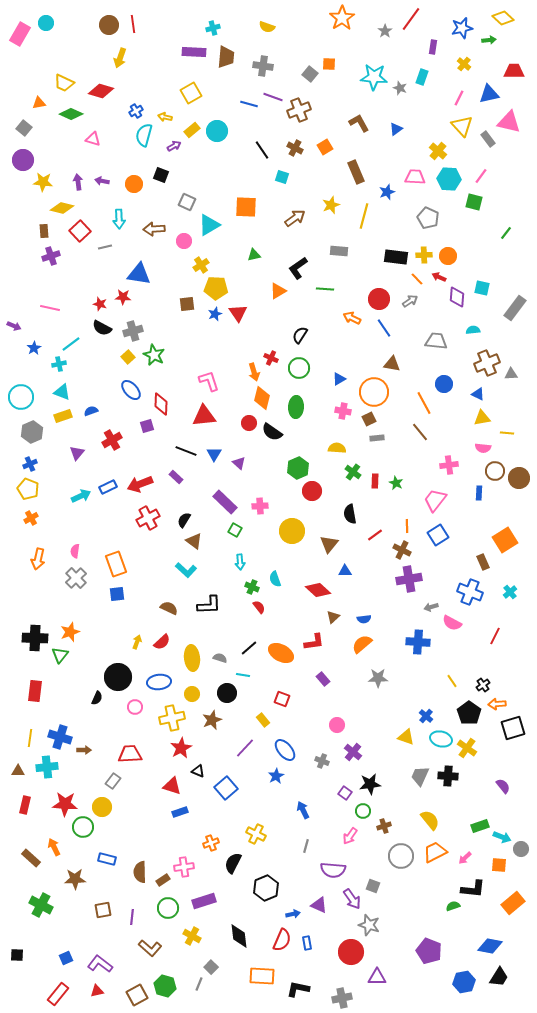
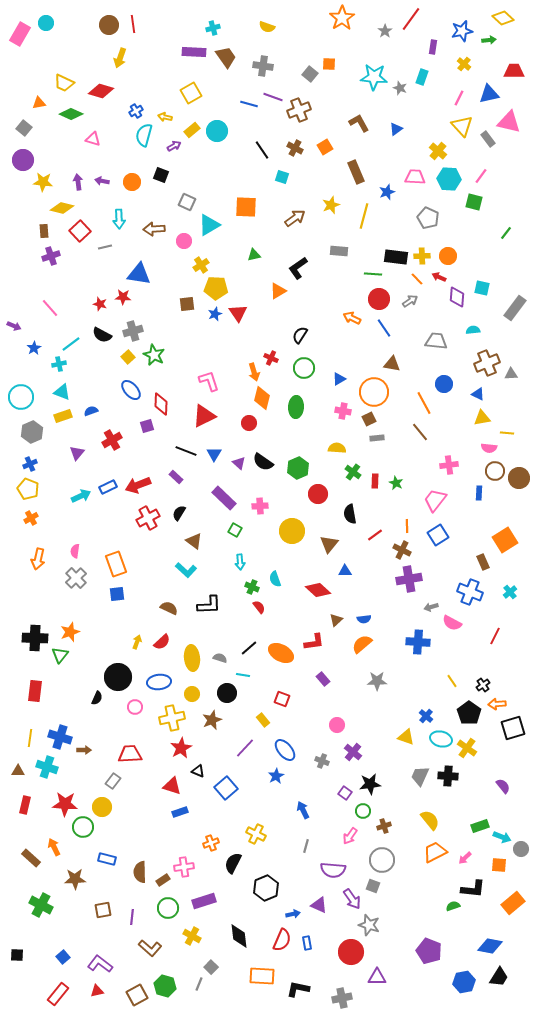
blue star at (462, 28): moved 3 px down
brown trapezoid at (226, 57): rotated 40 degrees counterclockwise
orange circle at (134, 184): moved 2 px left, 2 px up
yellow cross at (424, 255): moved 2 px left, 1 px down
green line at (325, 289): moved 48 px right, 15 px up
pink line at (50, 308): rotated 36 degrees clockwise
black semicircle at (102, 328): moved 7 px down
green circle at (299, 368): moved 5 px right
red triangle at (204, 416): rotated 20 degrees counterclockwise
black semicircle at (272, 432): moved 9 px left, 30 px down
pink semicircle at (483, 448): moved 6 px right
red arrow at (140, 484): moved 2 px left, 1 px down
red circle at (312, 491): moved 6 px right, 3 px down
purple rectangle at (225, 502): moved 1 px left, 4 px up
black semicircle at (184, 520): moved 5 px left, 7 px up
brown triangle at (333, 617): moved 3 px right, 3 px down
gray star at (378, 678): moved 1 px left, 3 px down
cyan cross at (47, 767): rotated 25 degrees clockwise
gray circle at (401, 856): moved 19 px left, 4 px down
blue square at (66, 958): moved 3 px left, 1 px up; rotated 16 degrees counterclockwise
